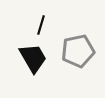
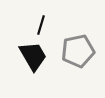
black trapezoid: moved 2 px up
